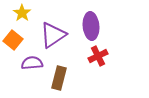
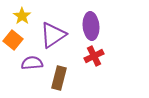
yellow star: moved 3 px down
red cross: moved 4 px left
